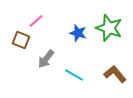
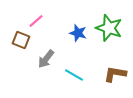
brown L-shape: rotated 40 degrees counterclockwise
